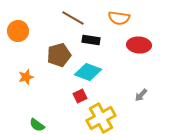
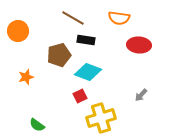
black rectangle: moved 5 px left
yellow cross: rotated 12 degrees clockwise
